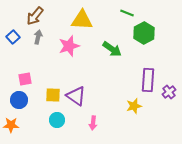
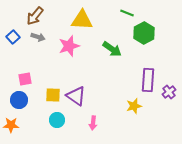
gray arrow: rotated 96 degrees clockwise
